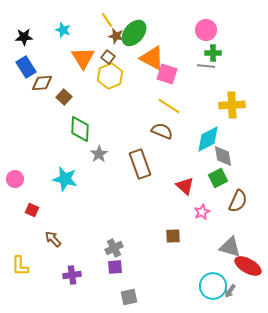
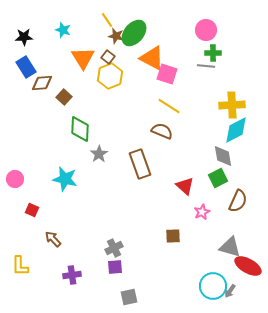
cyan diamond at (208, 139): moved 28 px right, 9 px up
